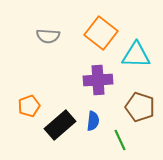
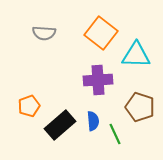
gray semicircle: moved 4 px left, 3 px up
blue semicircle: rotated 12 degrees counterclockwise
green line: moved 5 px left, 6 px up
